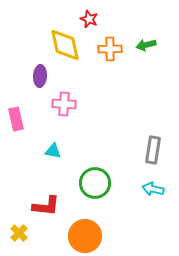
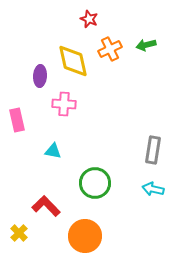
yellow diamond: moved 8 px right, 16 px down
orange cross: rotated 25 degrees counterclockwise
pink rectangle: moved 1 px right, 1 px down
red L-shape: rotated 140 degrees counterclockwise
